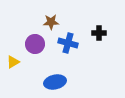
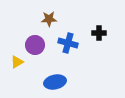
brown star: moved 2 px left, 3 px up
purple circle: moved 1 px down
yellow triangle: moved 4 px right
